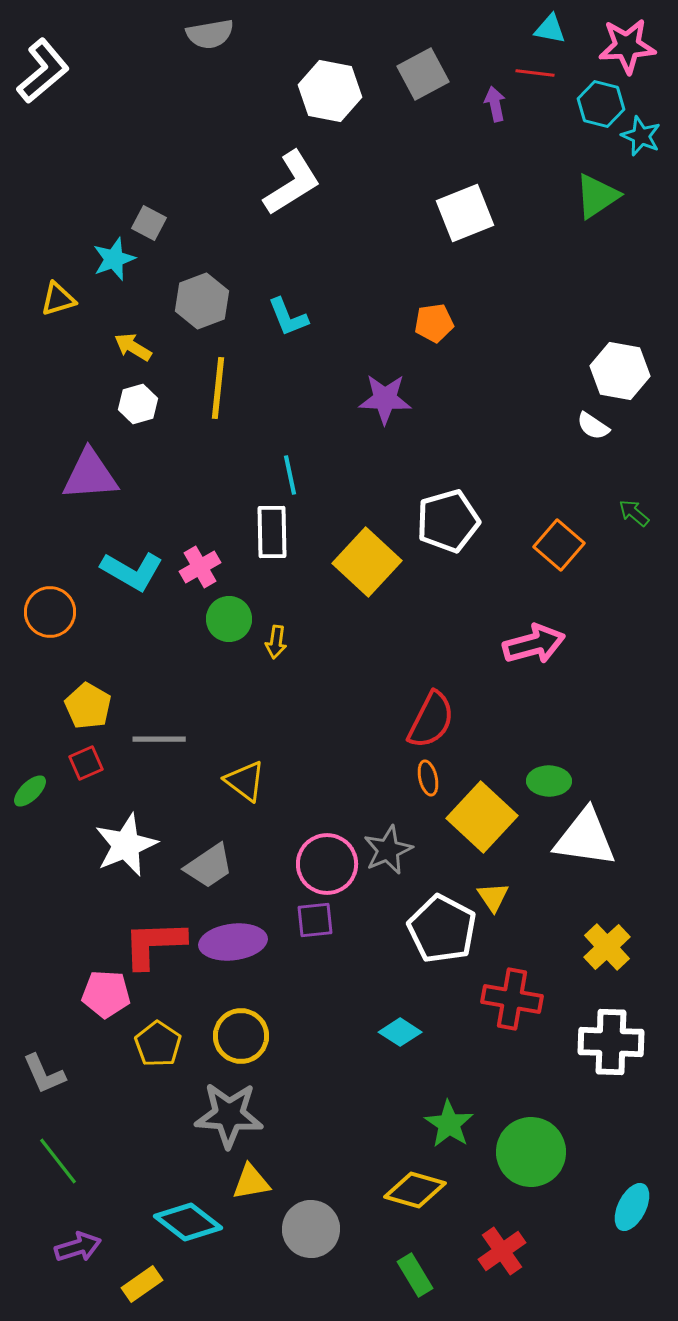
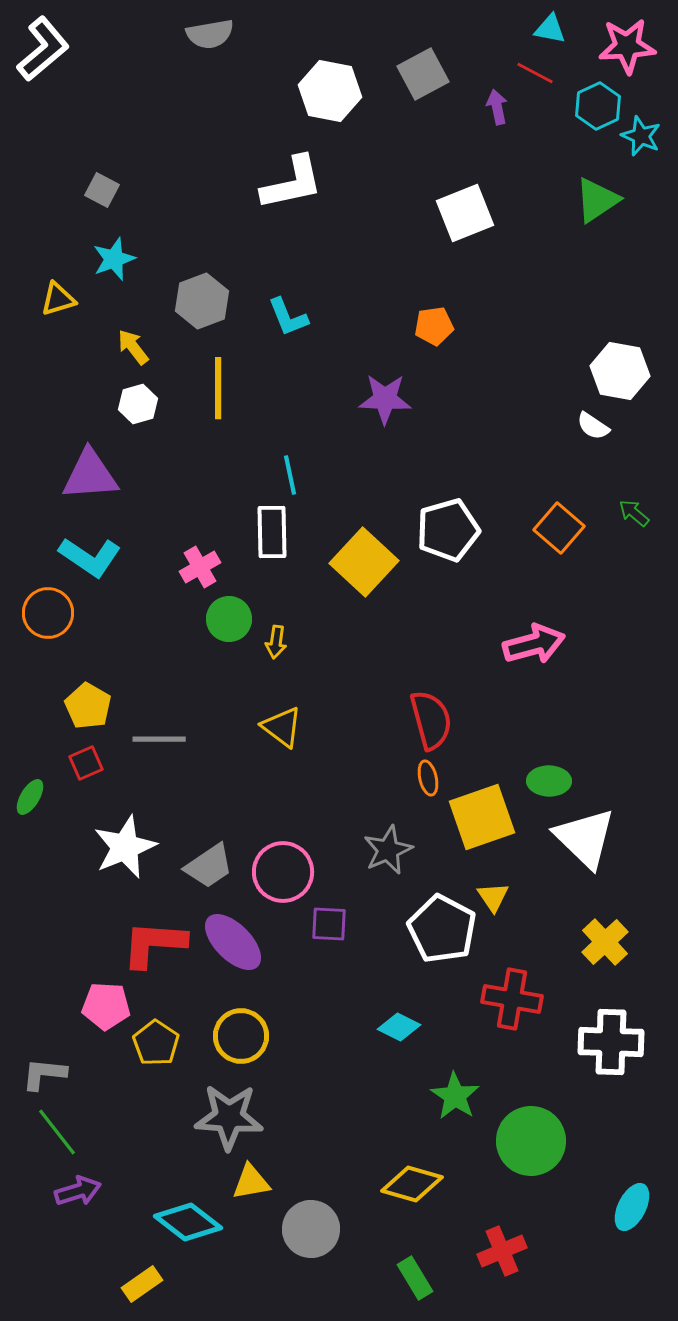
white L-shape at (43, 71): moved 22 px up
red line at (535, 73): rotated 21 degrees clockwise
purple arrow at (495, 104): moved 2 px right, 3 px down
cyan hexagon at (601, 104): moved 3 px left, 2 px down; rotated 21 degrees clockwise
white L-shape at (292, 183): rotated 20 degrees clockwise
green triangle at (597, 196): moved 4 px down
gray square at (149, 223): moved 47 px left, 33 px up
orange pentagon at (434, 323): moved 3 px down
yellow arrow at (133, 347): rotated 21 degrees clockwise
yellow line at (218, 388): rotated 6 degrees counterclockwise
white pentagon at (448, 521): moved 9 px down
orange square at (559, 545): moved 17 px up
yellow square at (367, 562): moved 3 px left
cyan L-shape at (132, 571): moved 42 px left, 14 px up; rotated 4 degrees clockwise
orange circle at (50, 612): moved 2 px left, 1 px down
red semicircle at (431, 720): rotated 42 degrees counterclockwise
yellow triangle at (245, 781): moved 37 px right, 54 px up
green ellipse at (30, 791): moved 6 px down; rotated 15 degrees counterclockwise
yellow square at (482, 817): rotated 28 degrees clockwise
white triangle at (585, 838): rotated 36 degrees clockwise
white star at (126, 845): moved 1 px left, 2 px down
pink circle at (327, 864): moved 44 px left, 8 px down
purple square at (315, 920): moved 14 px right, 4 px down; rotated 9 degrees clockwise
purple ellipse at (233, 942): rotated 52 degrees clockwise
red L-shape at (154, 944): rotated 6 degrees clockwise
yellow cross at (607, 947): moved 2 px left, 5 px up
pink pentagon at (106, 994): moved 12 px down
cyan diamond at (400, 1032): moved 1 px left, 5 px up; rotated 6 degrees counterclockwise
yellow pentagon at (158, 1044): moved 2 px left, 1 px up
gray L-shape at (44, 1074): rotated 120 degrees clockwise
gray star at (229, 1115): moved 2 px down
green star at (449, 1124): moved 6 px right, 28 px up
green circle at (531, 1152): moved 11 px up
green line at (58, 1161): moved 1 px left, 29 px up
yellow diamond at (415, 1190): moved 3 px left, 6 px up
purple arrow at (78, 1247): moved 56 px up
red cross at (502, 1251): rotated 12 degrees clockwise
green rectangle at (415, 1275): moved 3 px down
